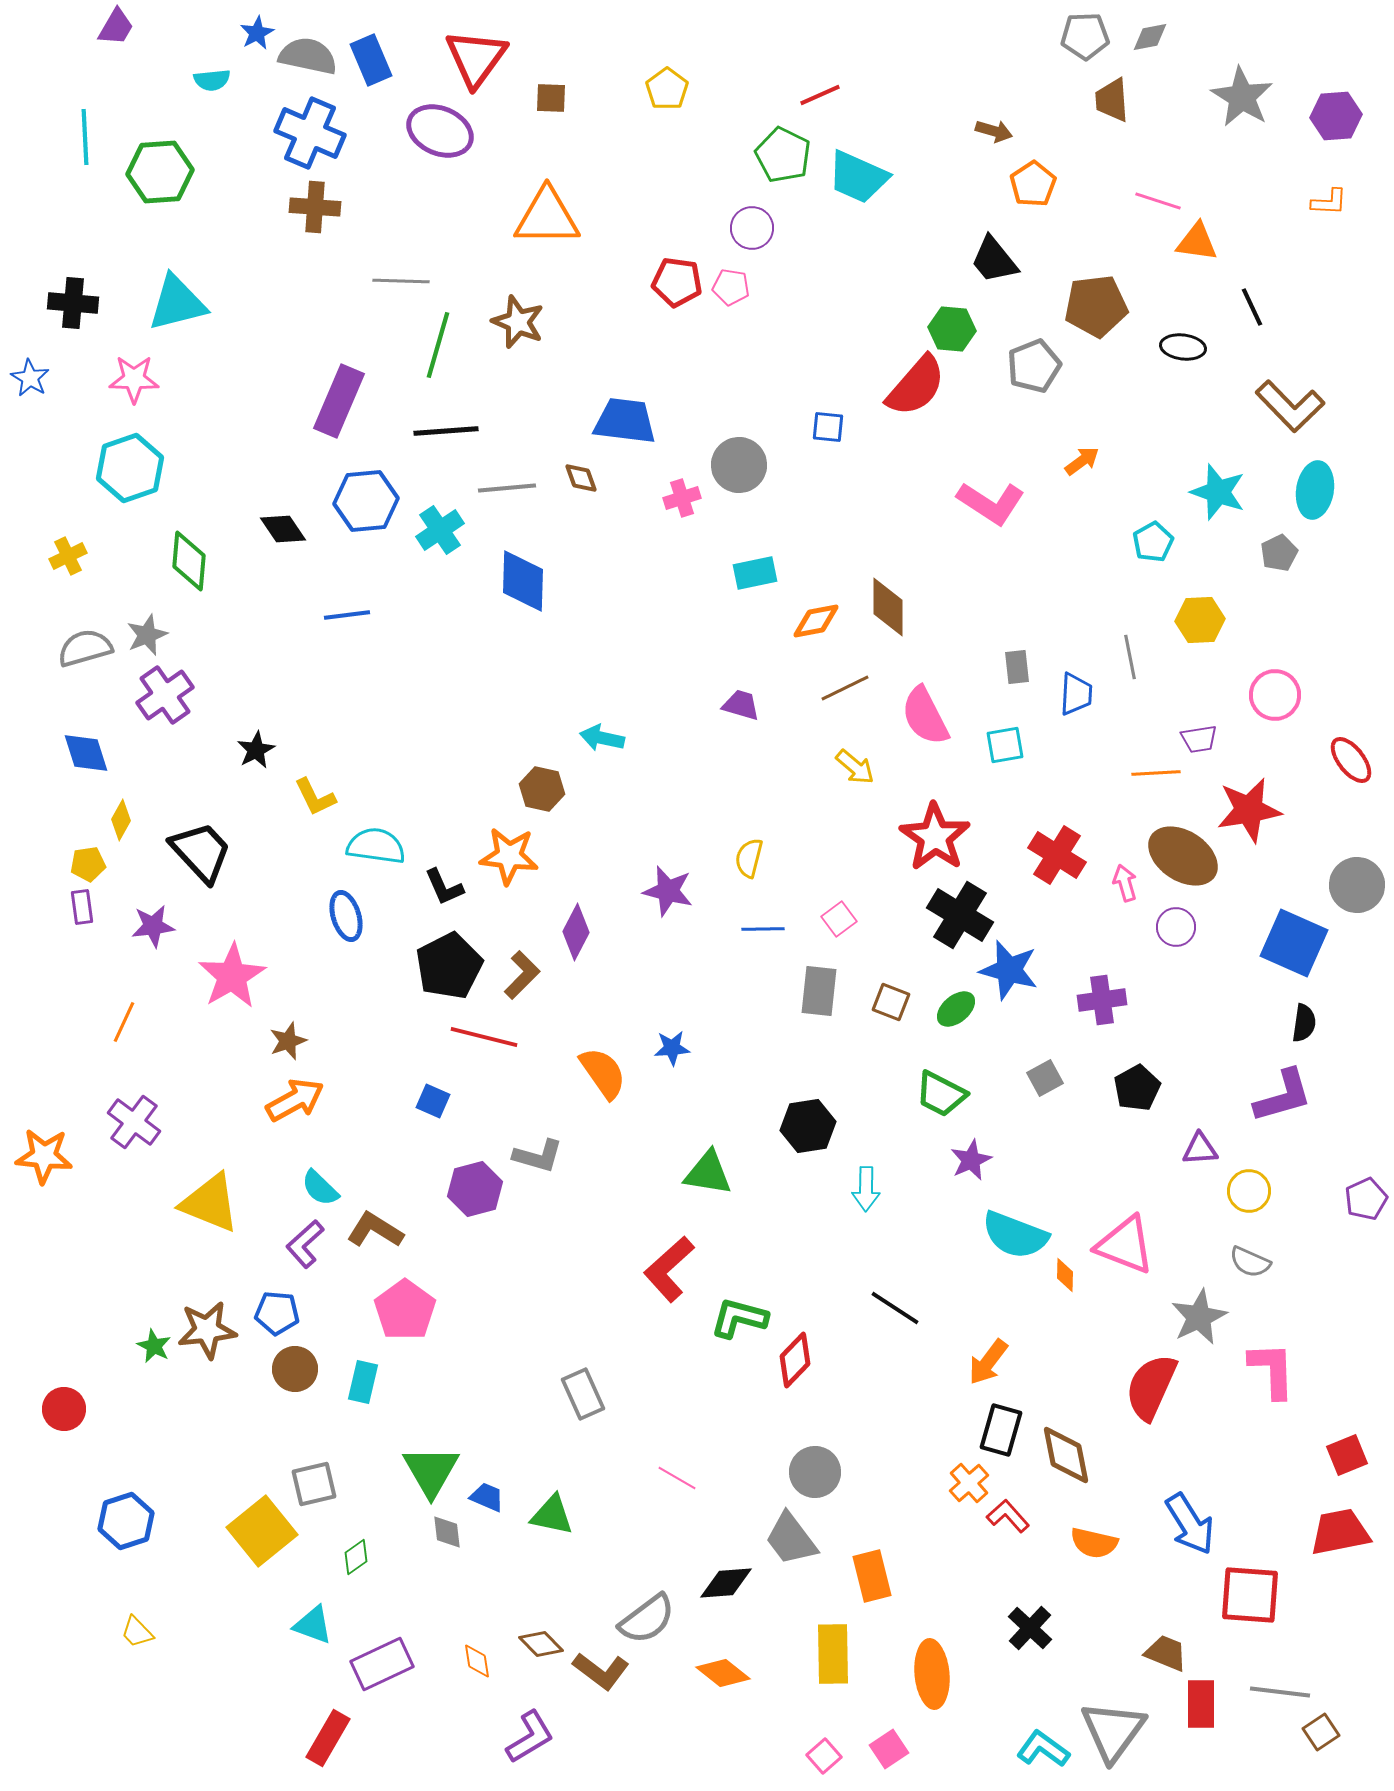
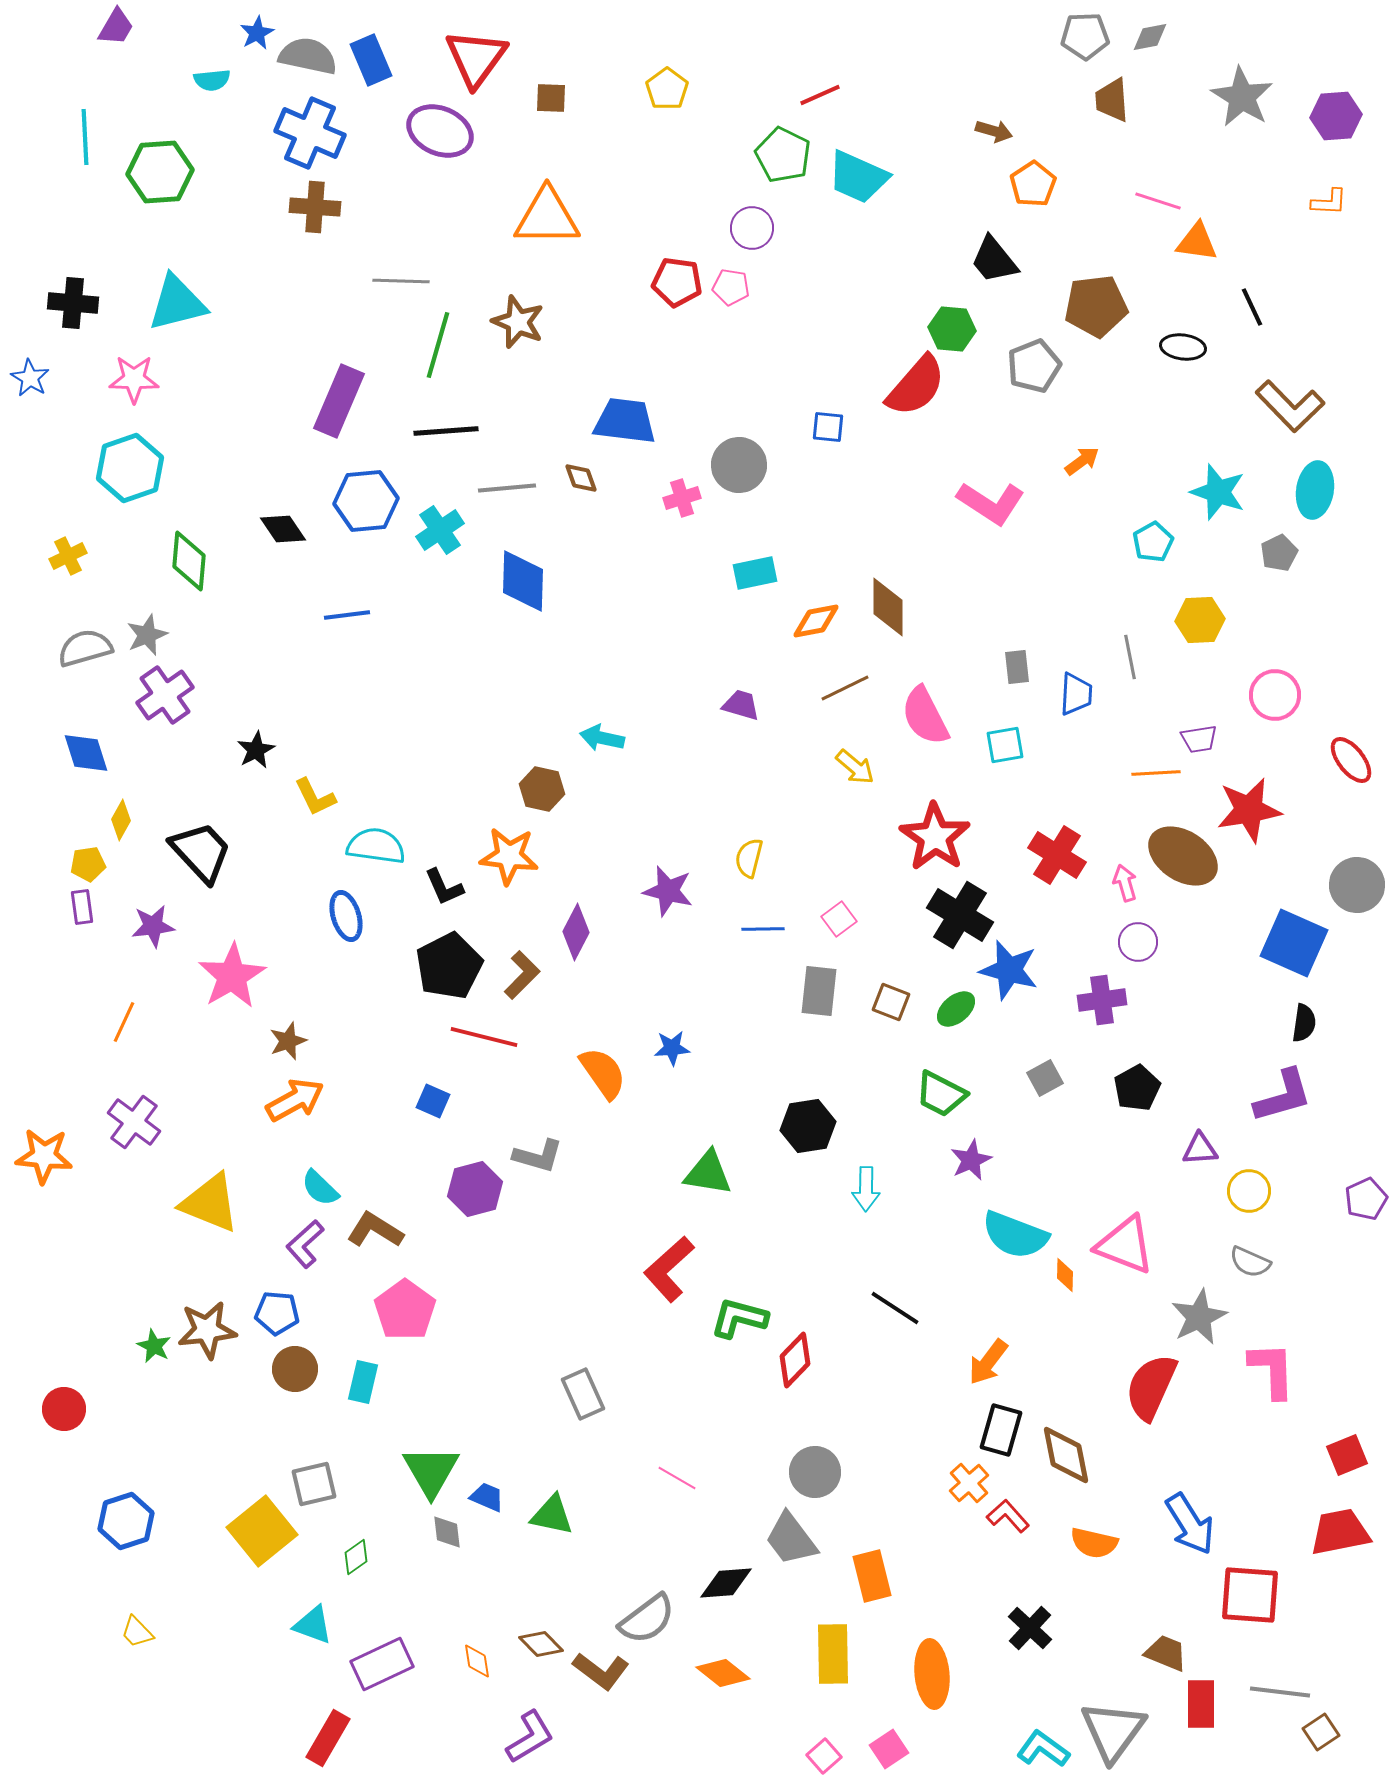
purple circle at (1176, 927): moved 38 px left, 15 px down
